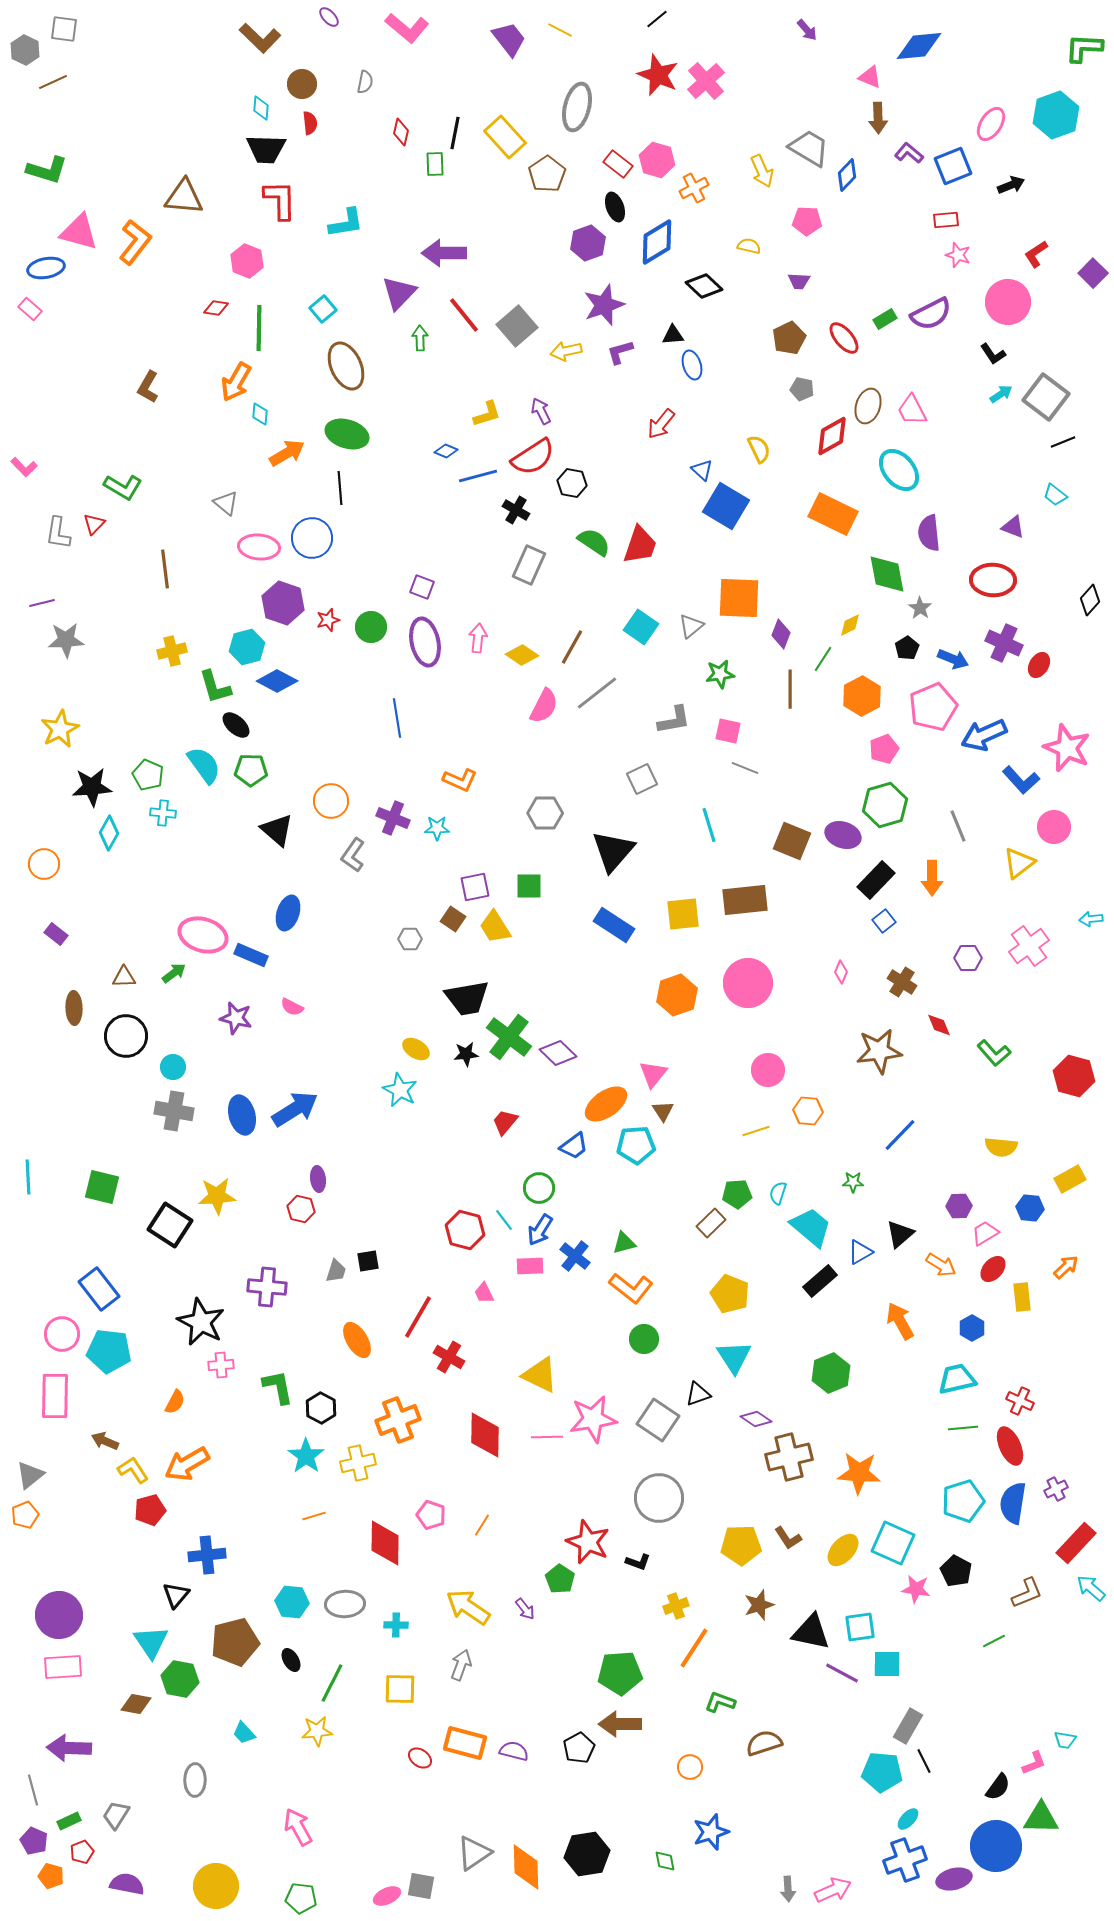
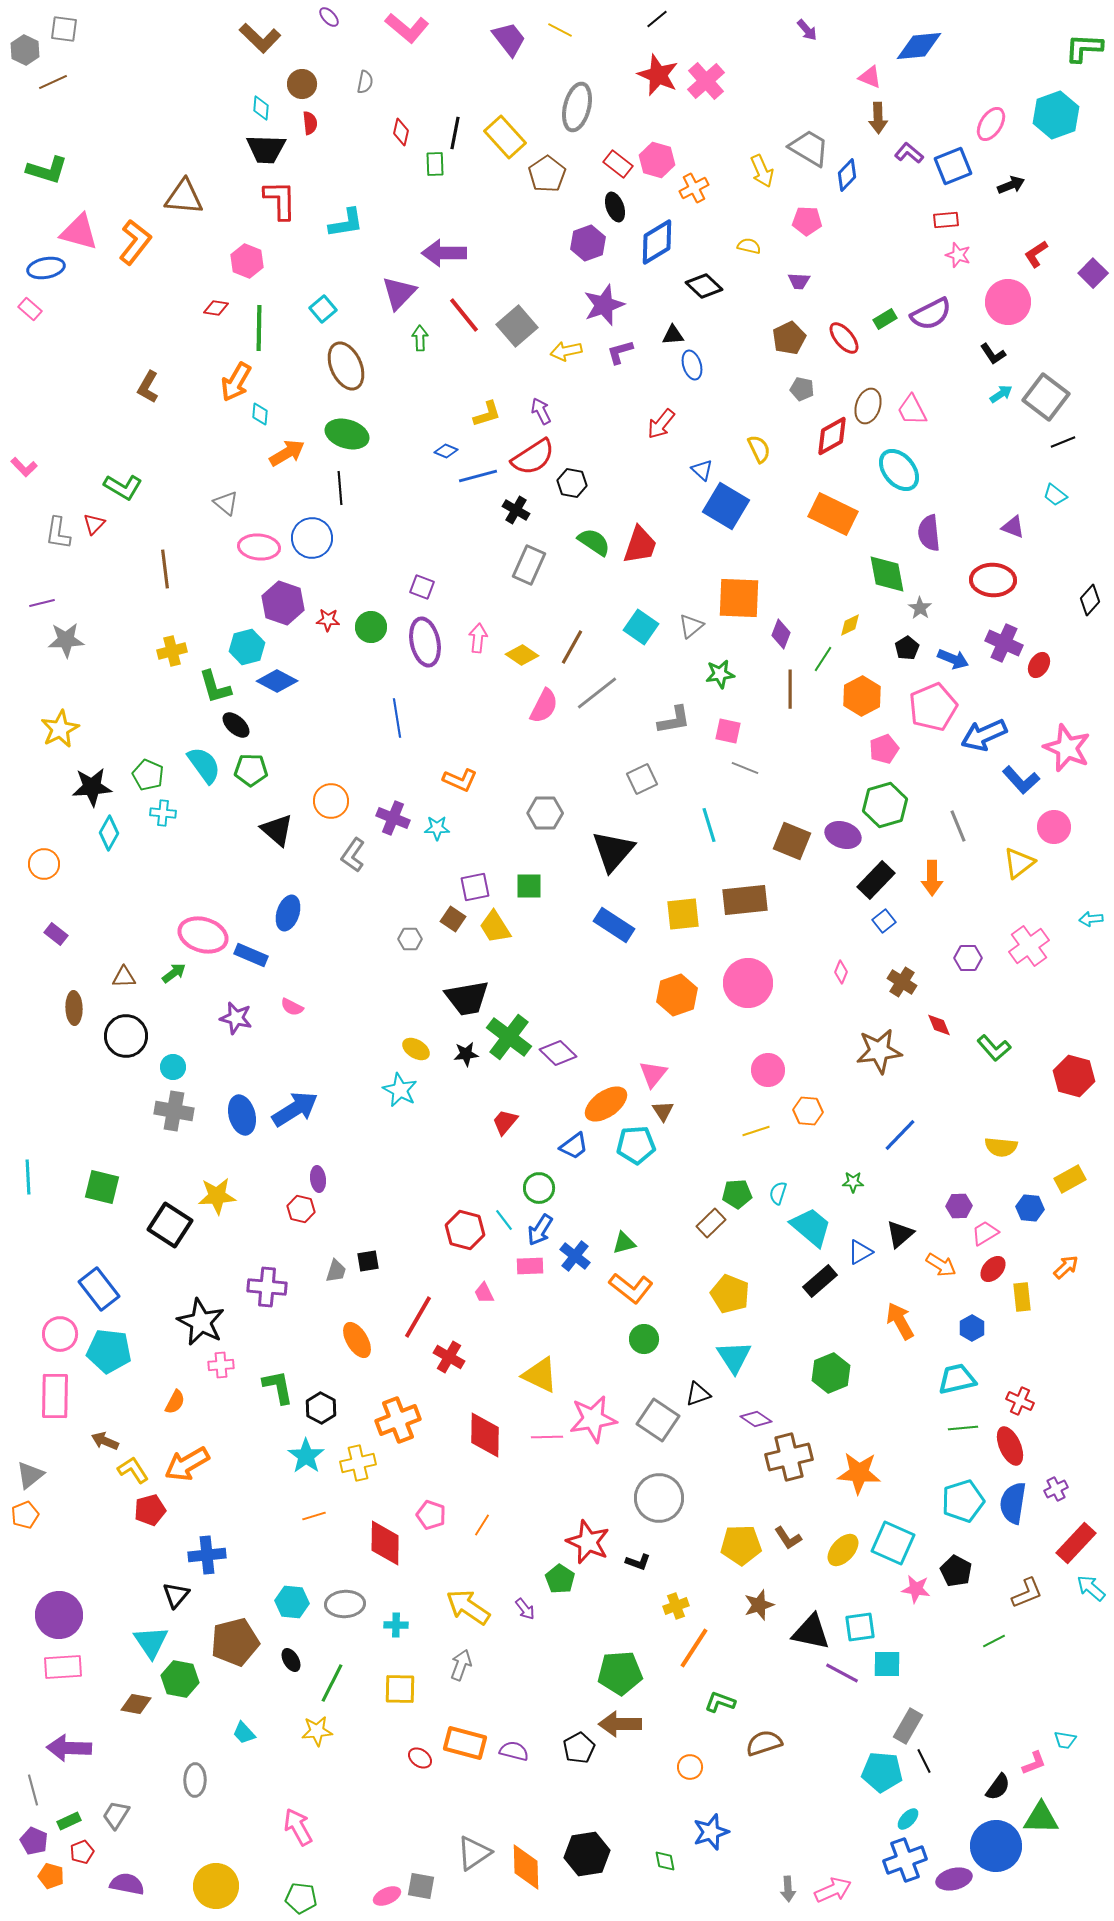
red star at (328, 620): rotated 20 degrees clockwise
green L-shape at (994, 1053): moved 5 px up
pink circle at (62, 1334): moved 2 px left
